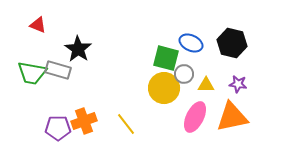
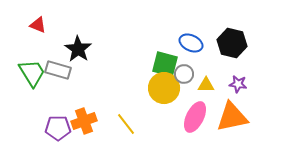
green square: moved 1 px left, 6 px down
green trapezoid: rotated 132 degrees counterclockwise
